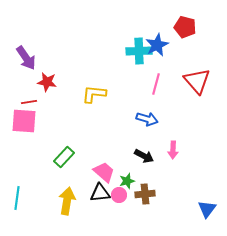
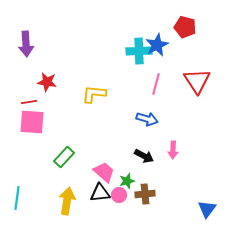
purple arrow: moved 14 px up; rotated 30 degrees clockwise
red triangle: rotated 8 degrees clockwise
pink square: moved 8 px right, 1 px down
